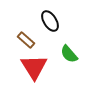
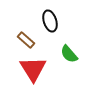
black ellipse: rotated 15 degrees clockwise
red triangle: moved 1 px left, 2 px down
